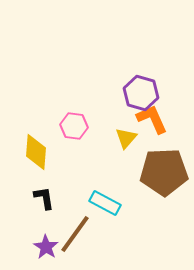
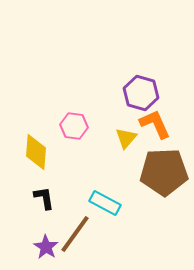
orange L-shape: moved 3 px right, 5 px down
